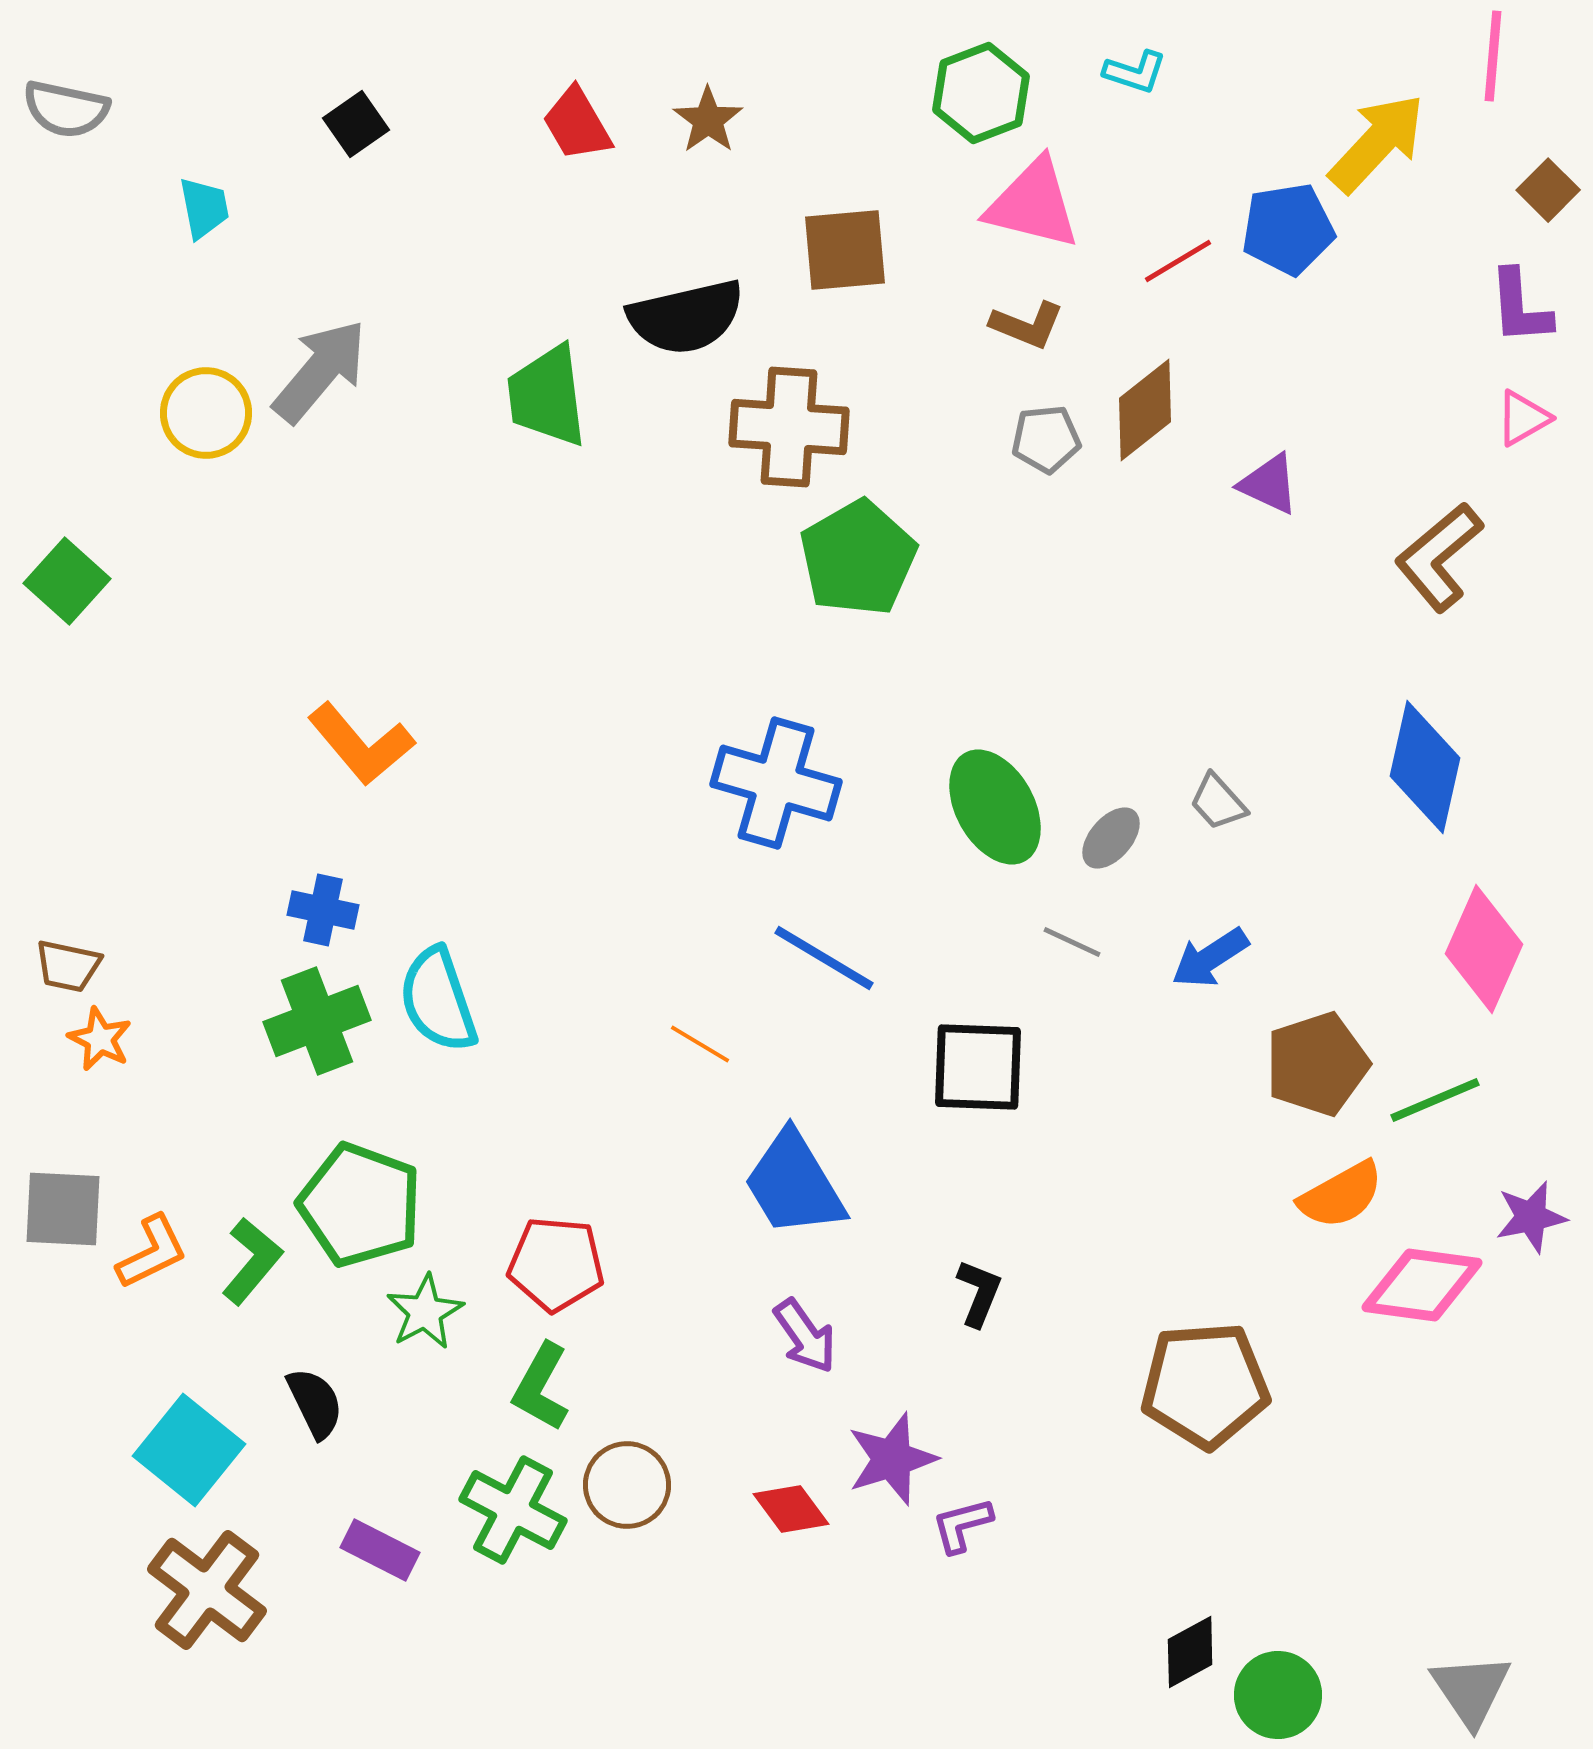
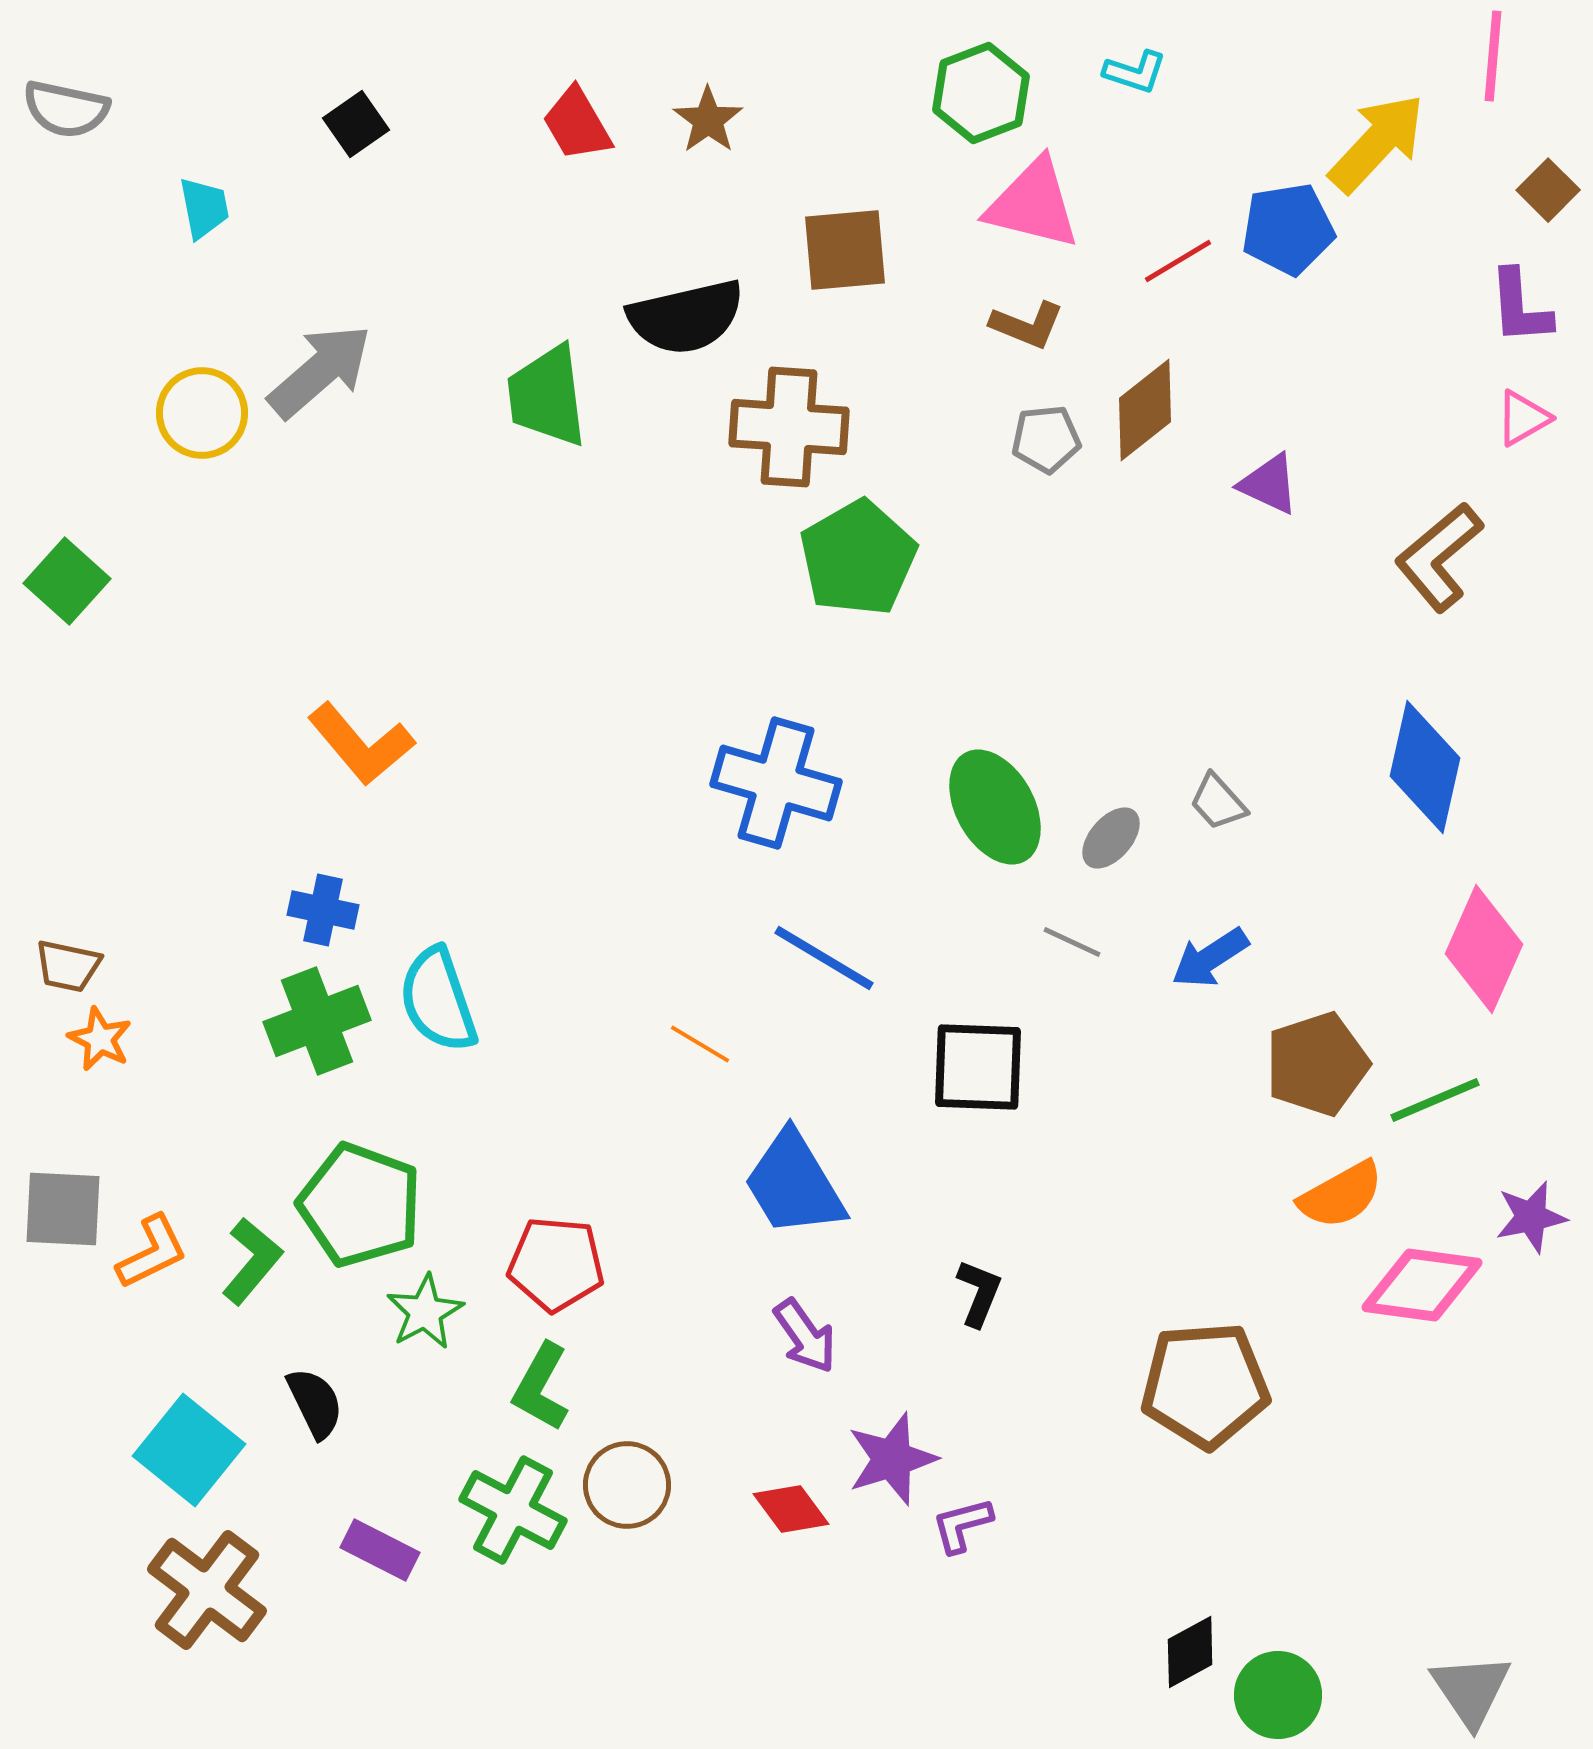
gray arrow at (320, 371): rotated 9 degrees clockwise
yellow circle at (206, 413): moved 4 px left
